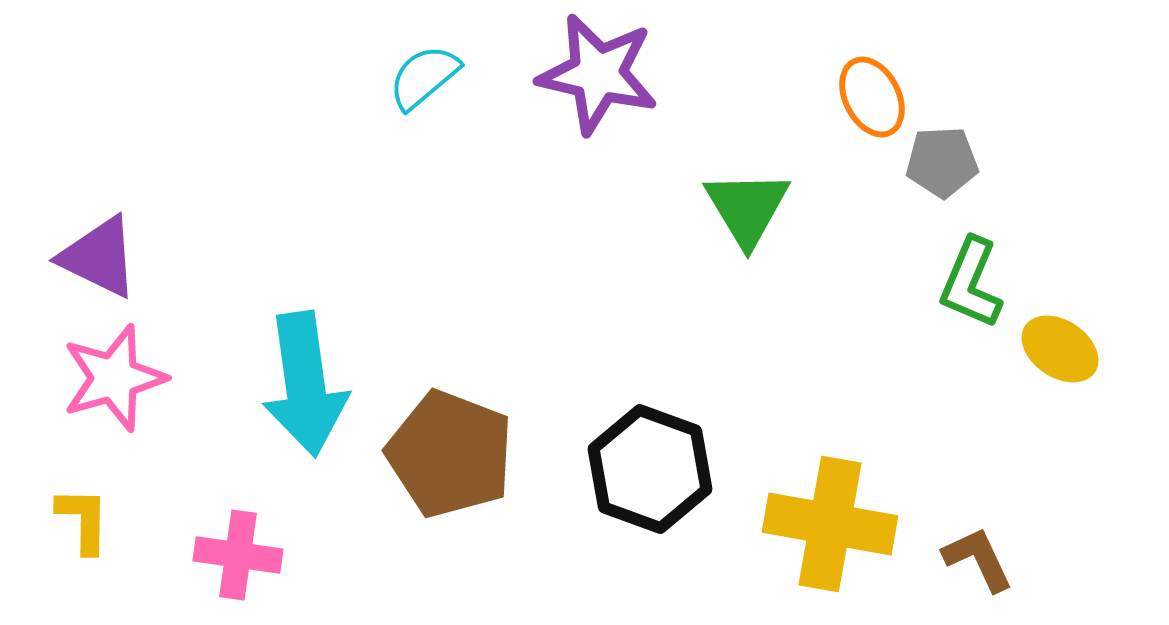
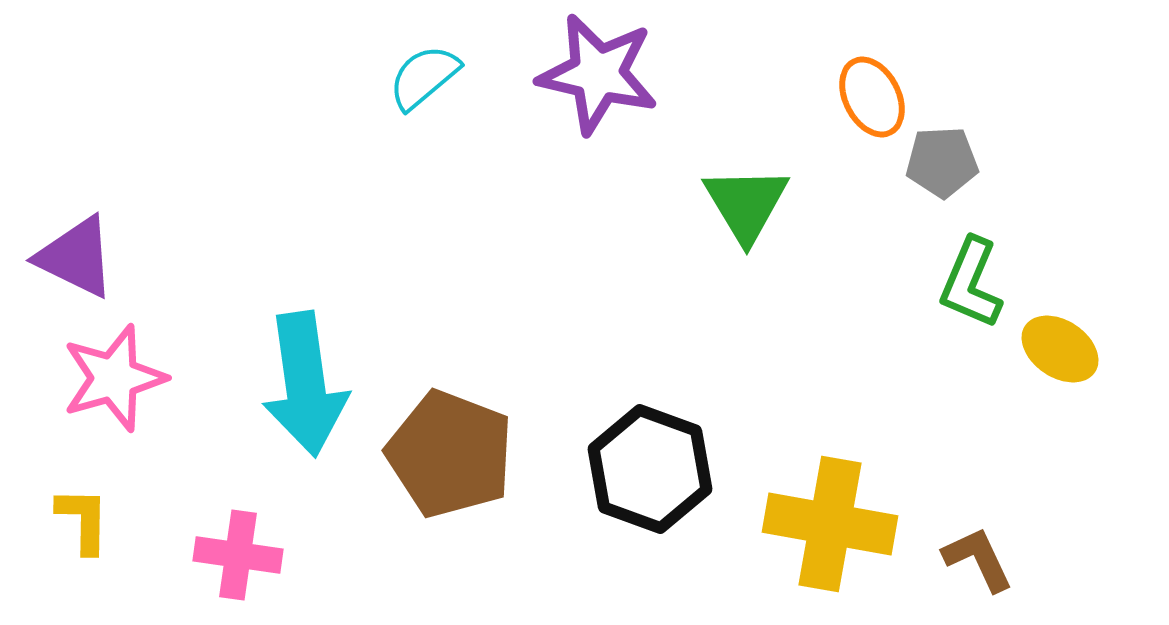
green triangle: moved 1 px left, 4 px up
purple triangle: moved 23 px left
